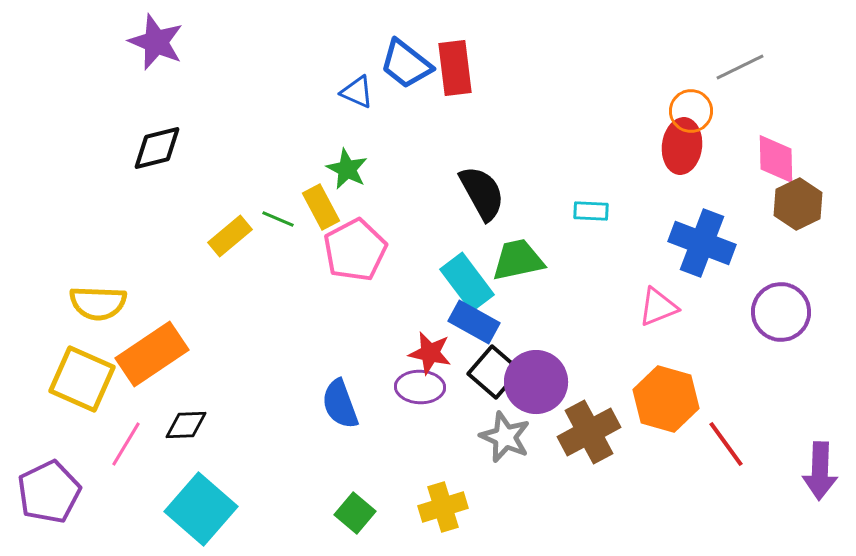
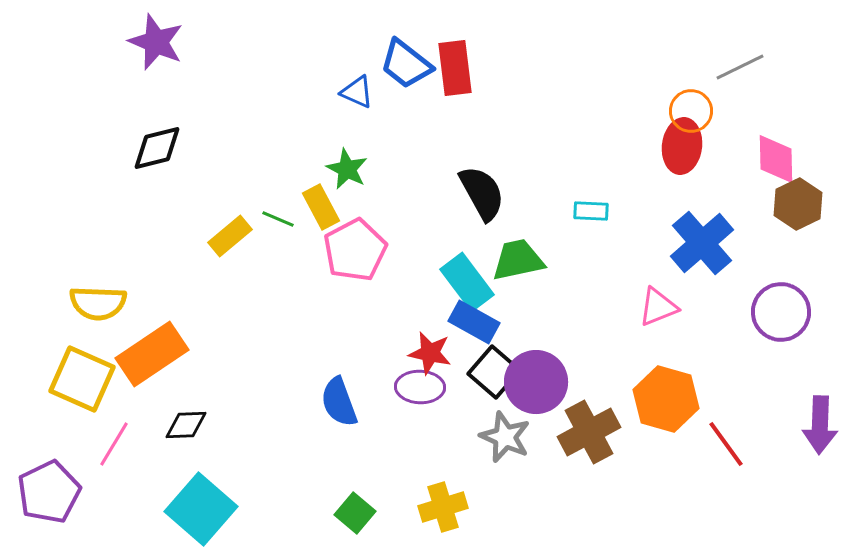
blue cross at (702, 243): rotated 28 degrees clockwise
blue semicircle at (340, 404): moved 1 px left, 2 px up
pink line at (126, 444): moved 12 px left
purple arrow at (820, 471): moved 46 px up
